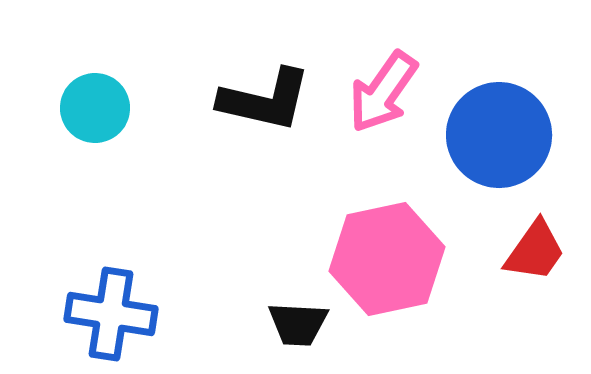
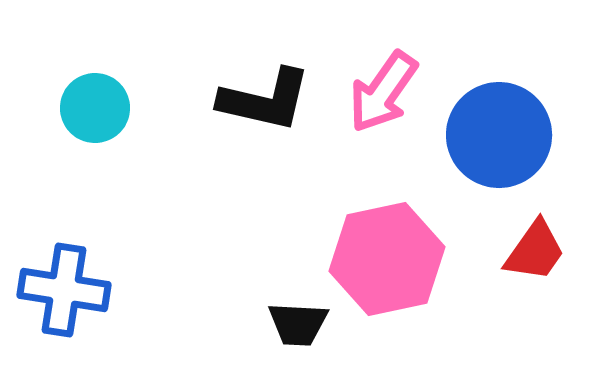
blue cross: moved 47 px left, 24 px up
